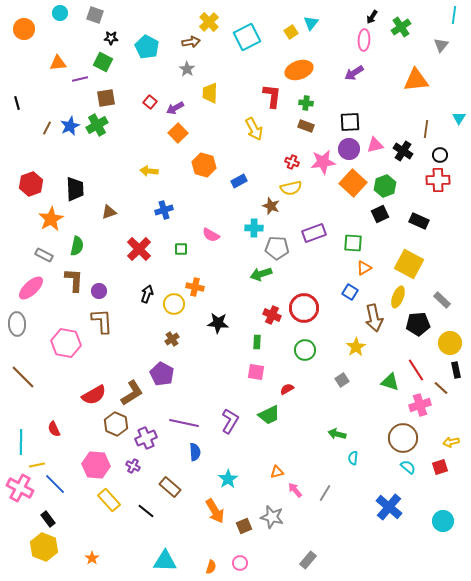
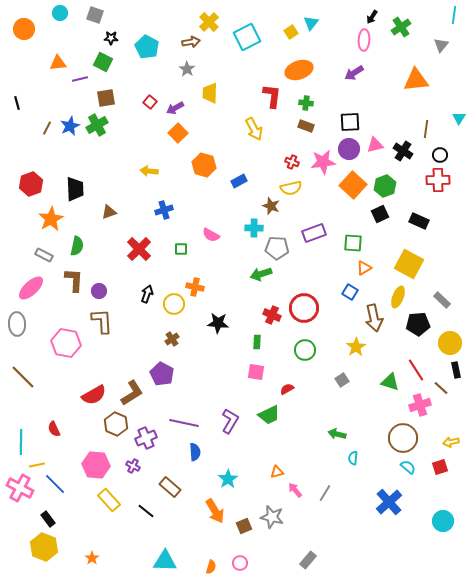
orange square at (353, 183): moved 2 px down
blue cross at (389, 507): moved 5 px up; rotated 8 degrees clockwise
